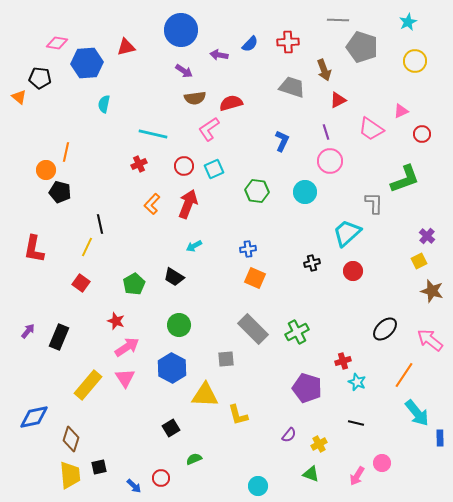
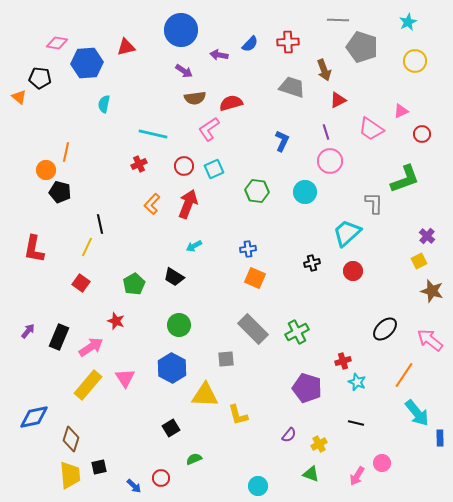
pink arrow at (127, 347): moved 36 px left
